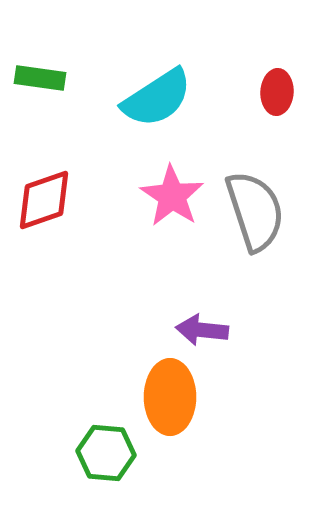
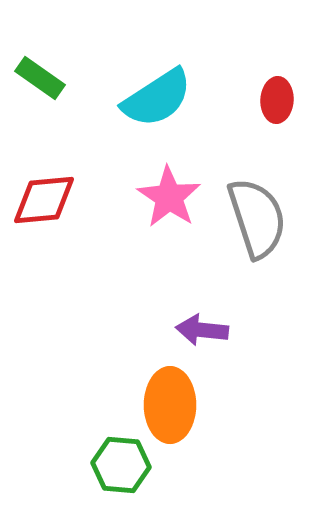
green rectangle: rotated 27 degrees clockwise
red ellipse: moved 8 px down
pink star: moved 3 px left, 1 px down
red diamond: rotated 14 degrees clockwise
gray semicircle: moved 2 px right, 7 px down
orange ellipse: moved 8 px down
green hexagon: moved 15 px right, 12 px down
